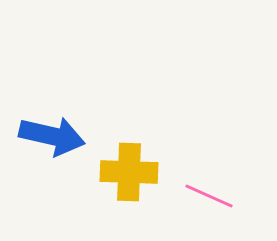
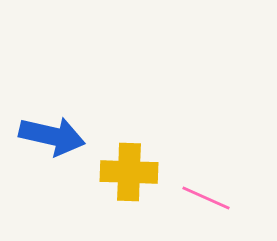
pink line: moved 3 px left, 2 px down
